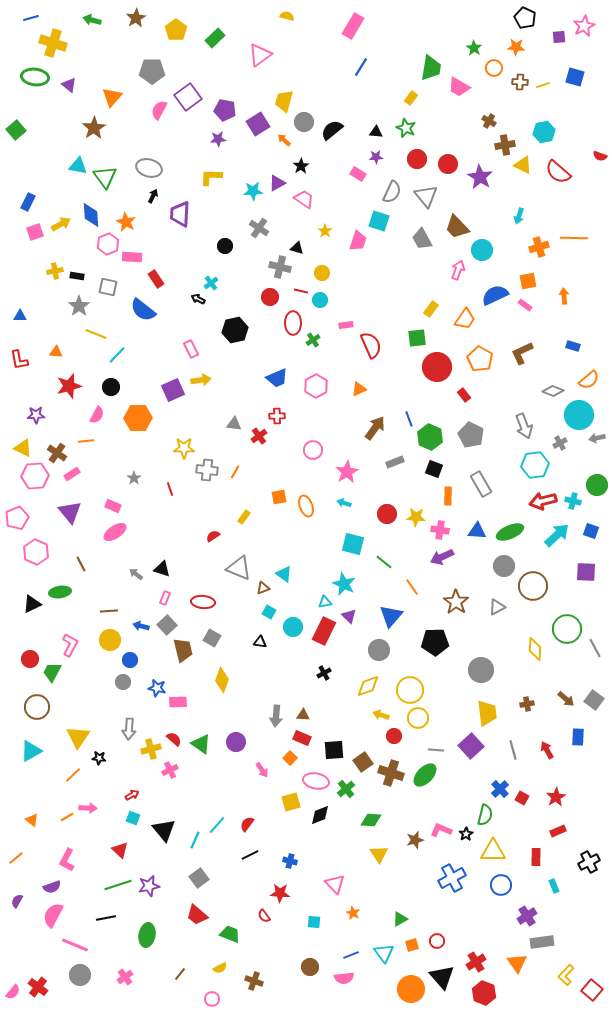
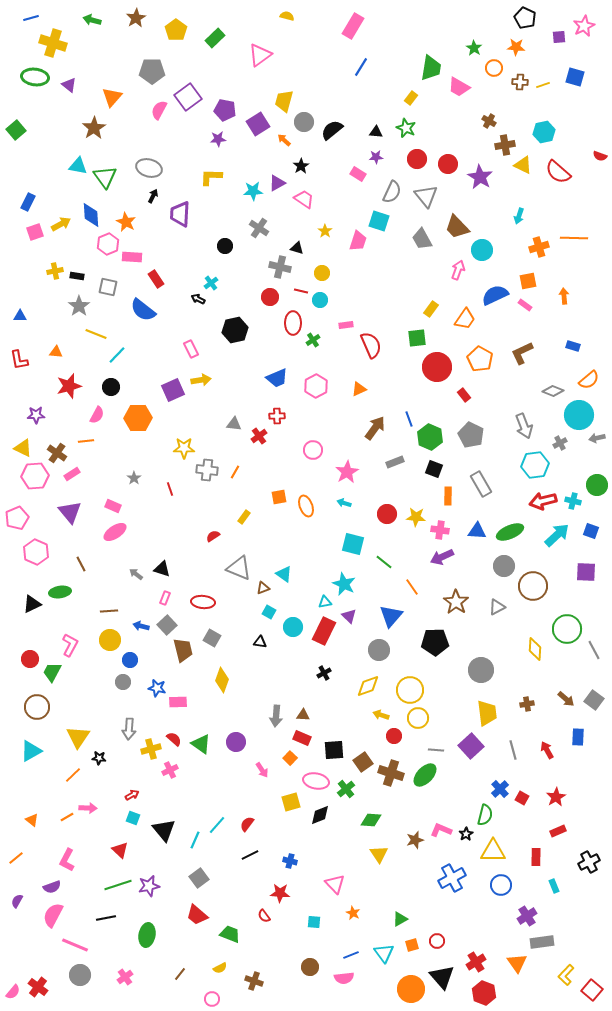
gray line at (595, 648): moved 1 px left, 2 px down
